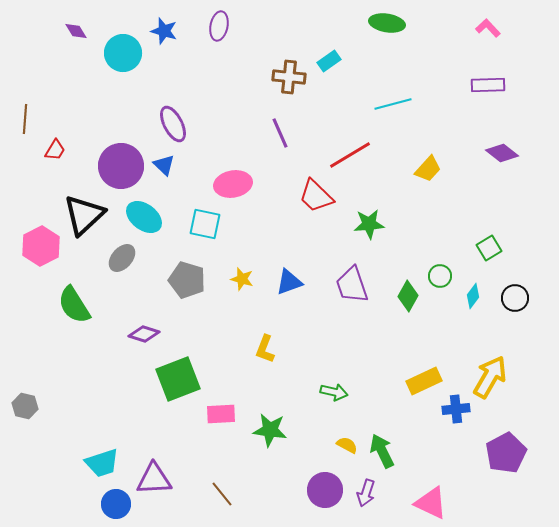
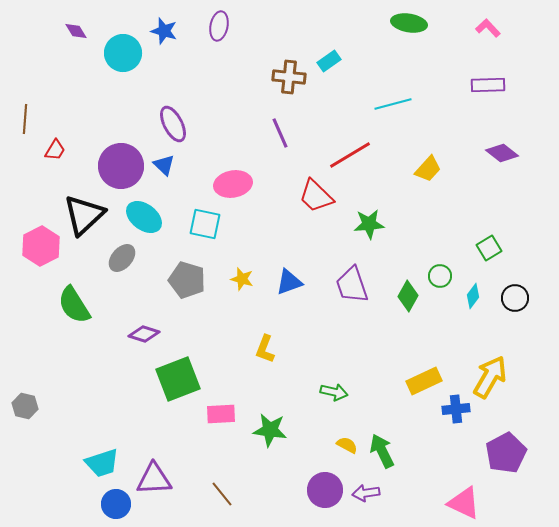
green ellipse at (387, 23): moved 22 px right
purple arrow at (366, 493): rotated 64 degrees clockwise
pink triangle at (431, 503): moved 33 px right
